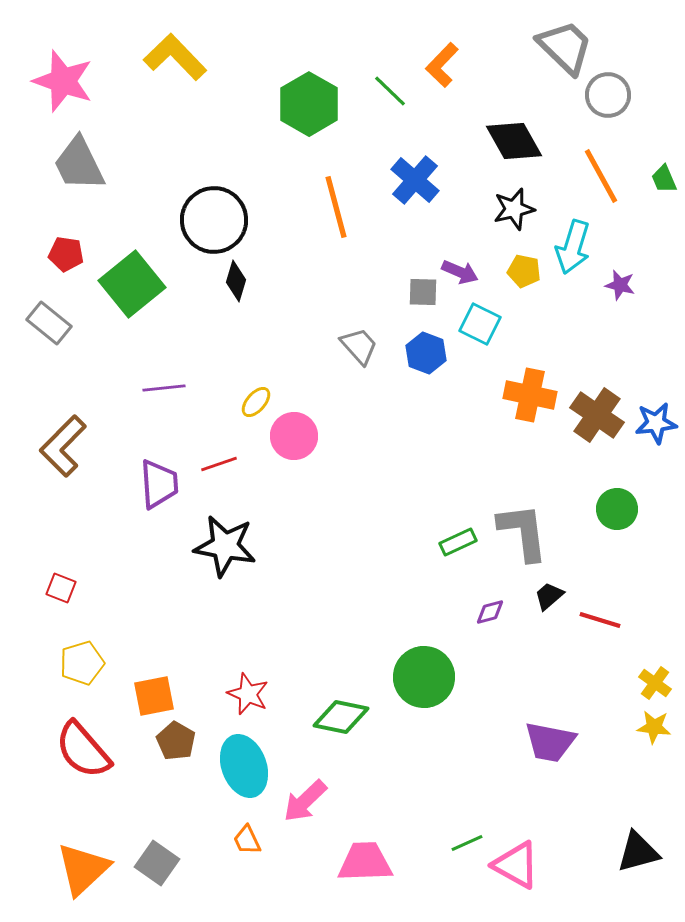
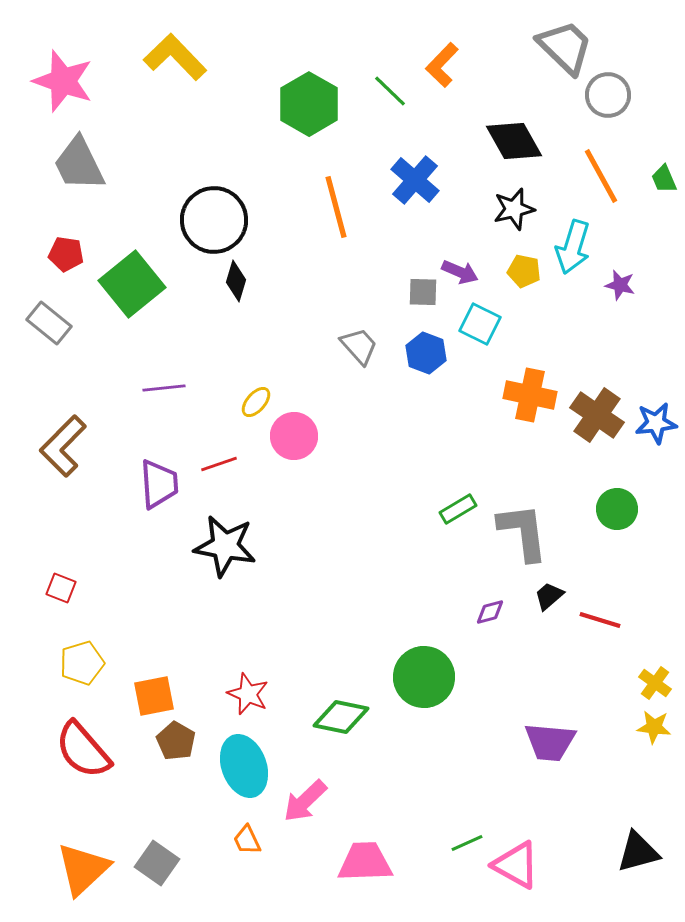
green rectangle at (458, 542): moved 33 px up; rotated 6 degrees counterclockwise
purple trapezoid at (550, 742): rotated 6 degrees counterclockwise
